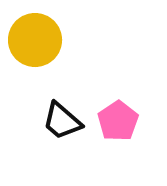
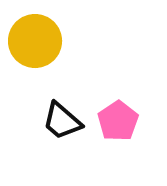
yellow circle: moved 1 px down
